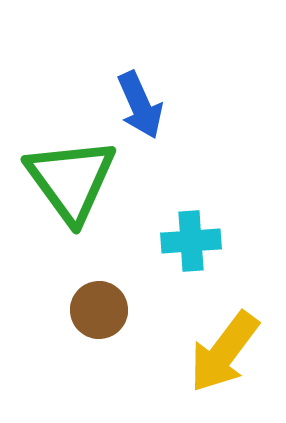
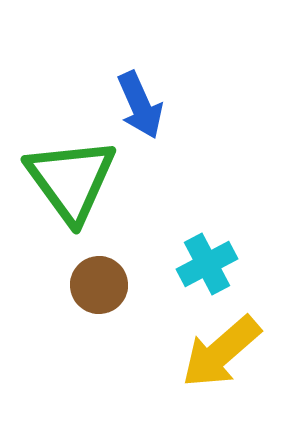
cyan cross: moved 16 px right, 23 px down; rotated 24 degrees counterclockwise
brown circle: moved 25 px up
yellow arrow: moved 3 px left; rotated 12 degrees clockwise
